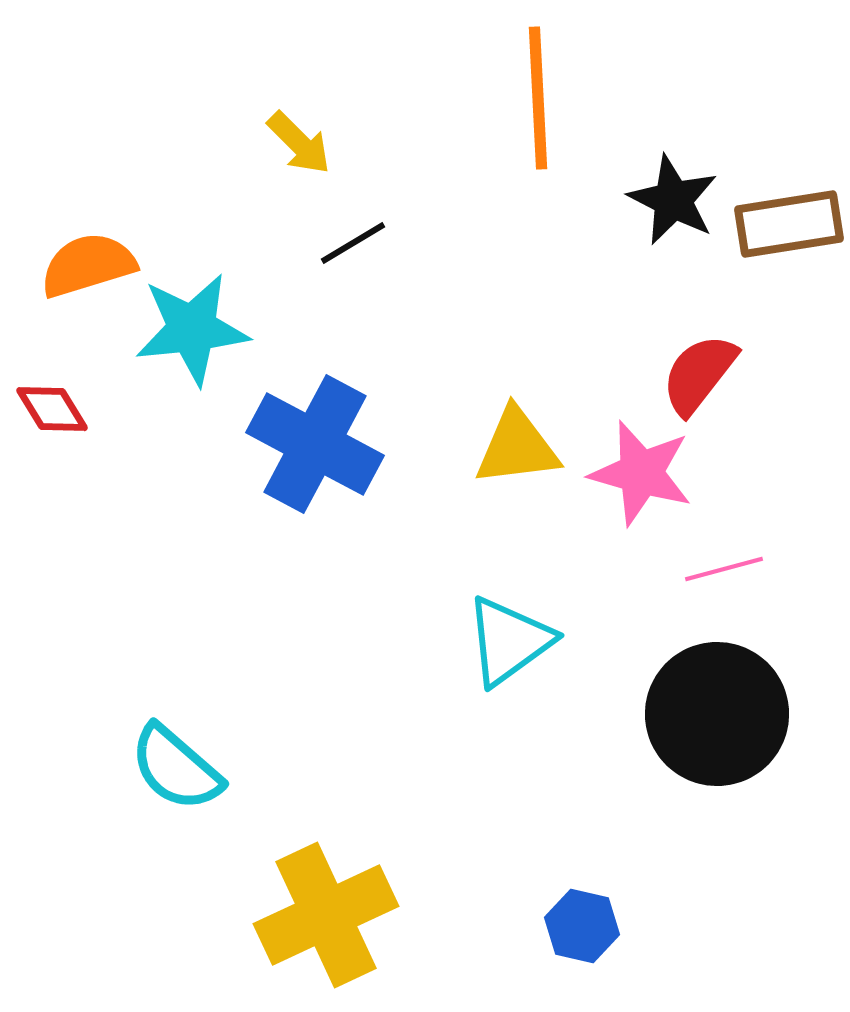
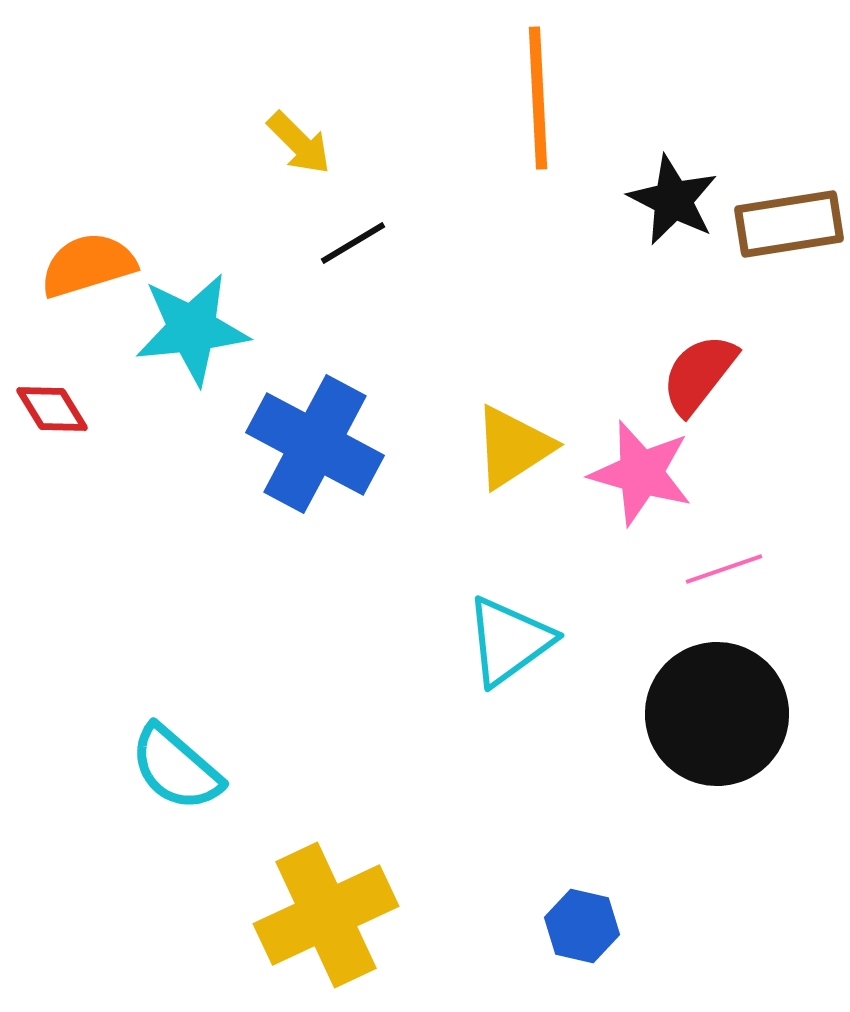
yellow triangle: moved 4 px left; rotated 26 degrees counterclockwise
pink line: rotated 4 degrees counterclockwise
